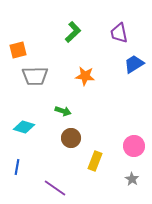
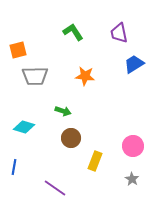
green L-shape: rotated 80 degrees counterclockwise
pink circle: moved 1 px left
blue line: moved 3 px left
